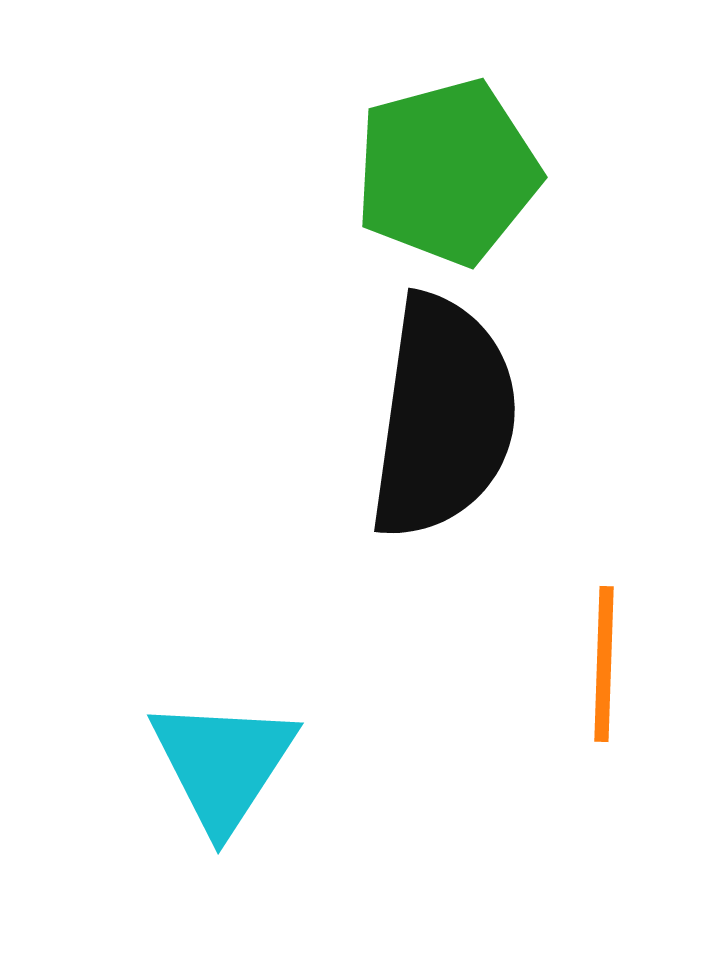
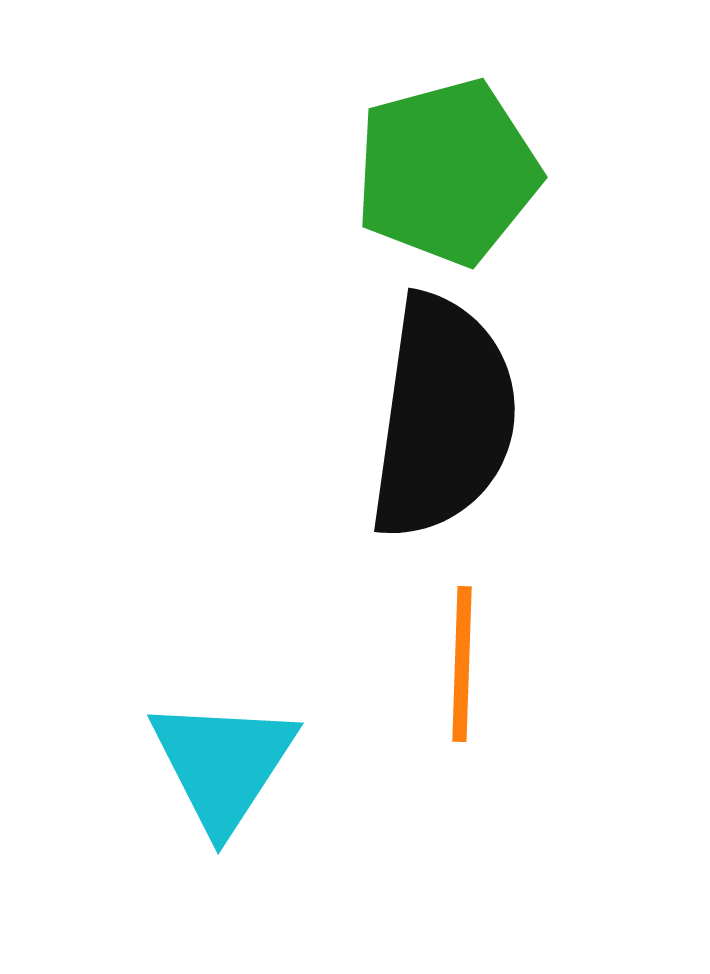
orange line: moved 142 px left
